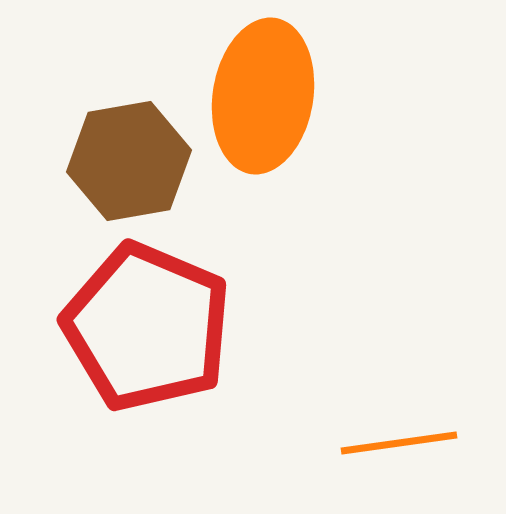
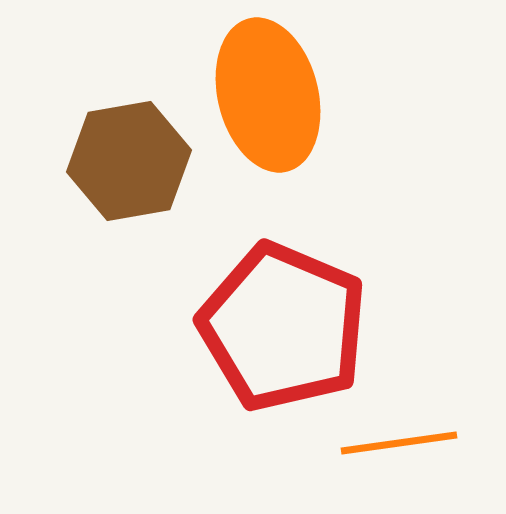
orange ellipse: moved 5 px right, 1 px up; rotated 23 degrees counterclockwise
red pentagon: moved 136 px right
